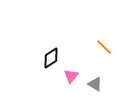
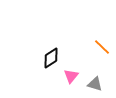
orange line: moved 2 px left
gray triangle: rotated 14 degrees counterclockwise
